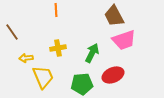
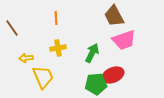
orange line: moved 8 px down
brown line: moved 4 px up
green pentagon: moved 14 px right
